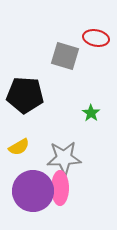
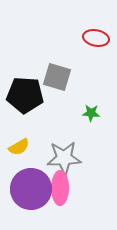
gray square: moved 8 px left, 21 px down
green star: rotated 30 degrees counterclockwise
purple circle: moved 2 px left, 2 px up
